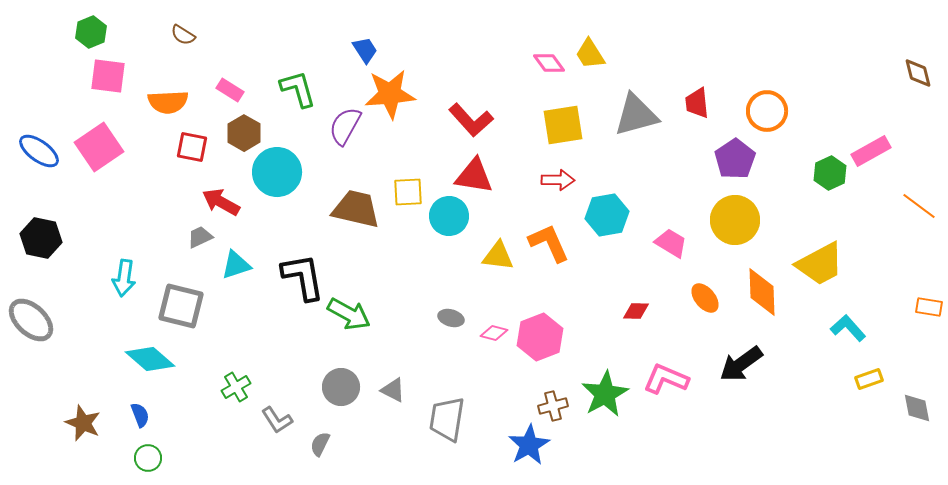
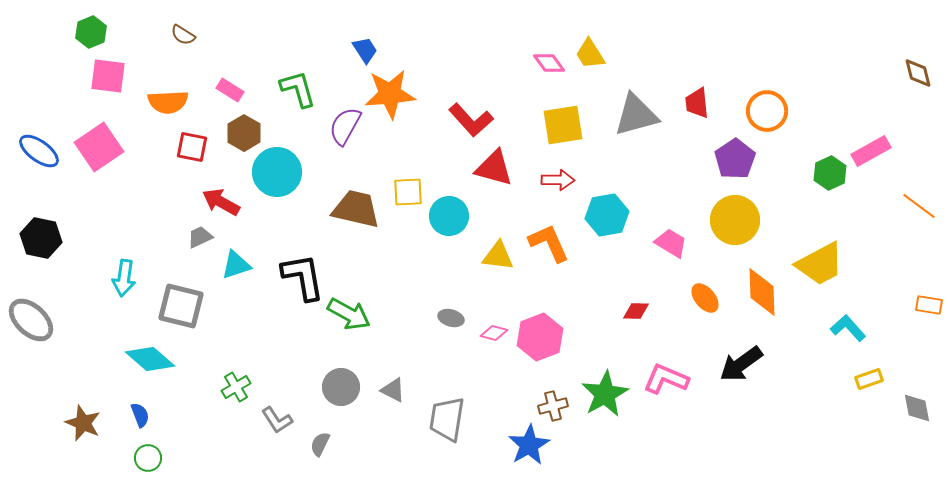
red triangle at (474, 176): moved 20 px right, 8 px up; rotated 6 degrees clockwise
orange rectangle at (929, 307): moved 2 px up
